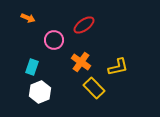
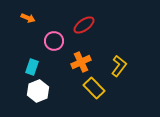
pink circle: moved 1 px down
orange cross: rotated 30 degrees clockwise
yellow L-shape: moved 1 px right, 1 px up; rotated 40 degrees counterclockwise
white hexagon: moved 2 px left, 1 px up
